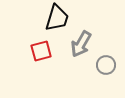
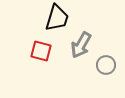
gray arrow: moved 1 px down
red square: rotated 30 degrees clockwise
